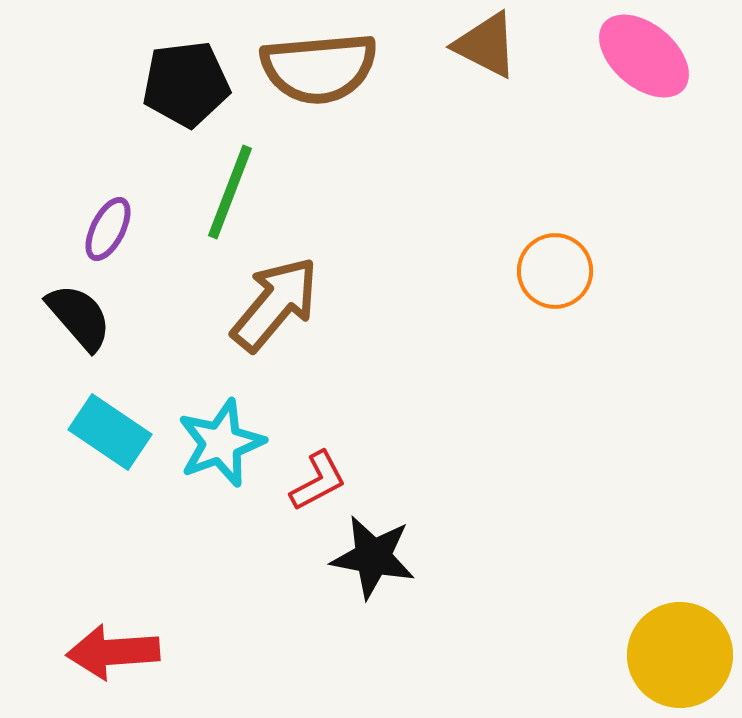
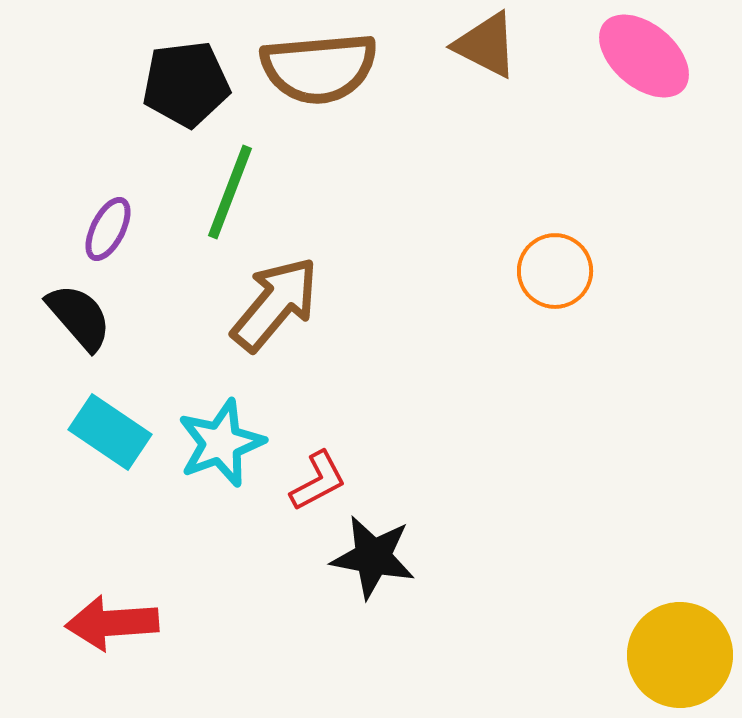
red arrow: moved 1 px left, 29 px up
